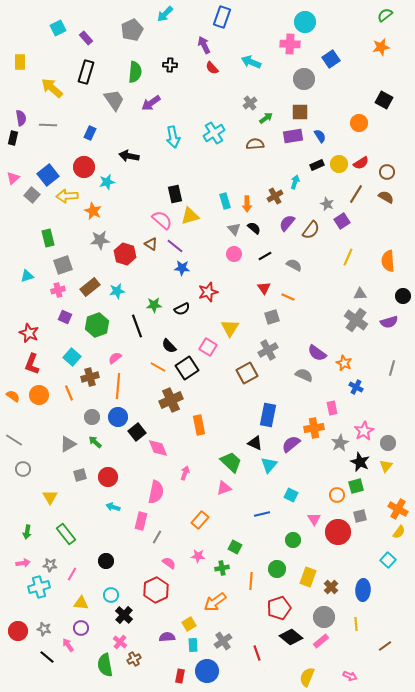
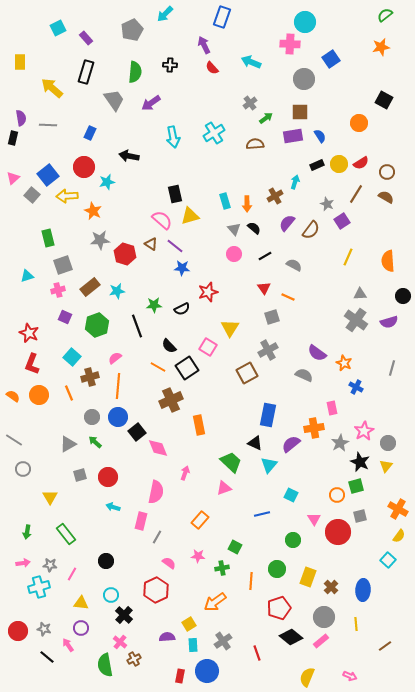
yellow semicircle at (399, 532): moved 4 px down
